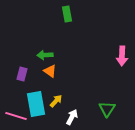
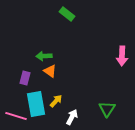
green rectangle: rotated 42 degrees counterclockwise
green arrow: moved 1 px left, 1 px down
purple rectangle: moved 3 px right, 4 px down
